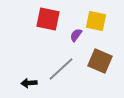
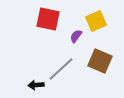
yellow square: rotated 35 degrees counterclockwise
purple semicircle: moved 1 px down
black arrow: moved 7 px right, 2 px down
